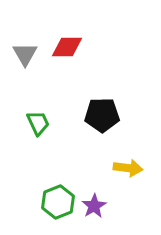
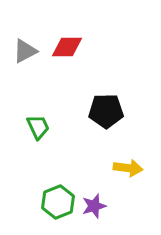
gray triangle: moved 3 px up; rotated 32 degrees clockwise
black pentagon: moved 4 px right, 4 px up
green trapezoid: moved 4 px down
purple star: rotated 15 degrees clockwise
